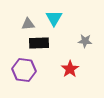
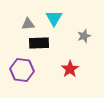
gray star: moved 1 px left, 5 px up; rotated 24 degrees counterclockwise
purple hexagon: moved 2 px left
